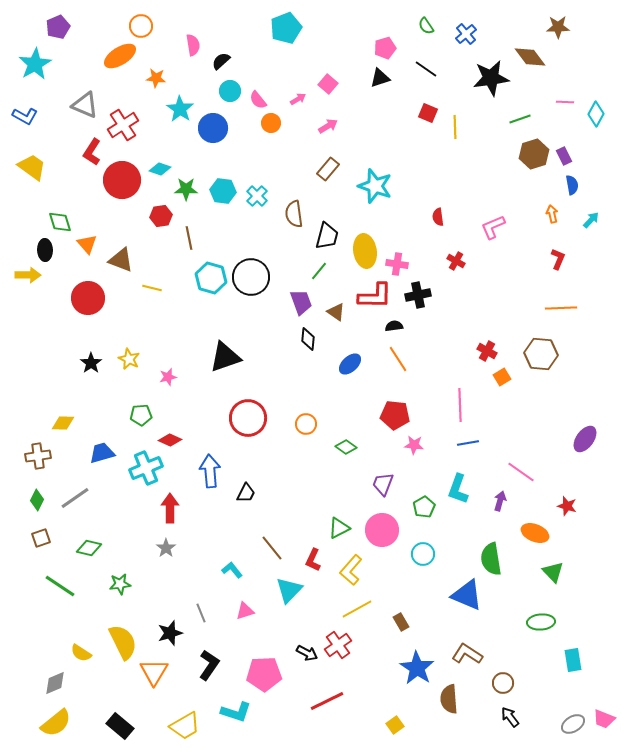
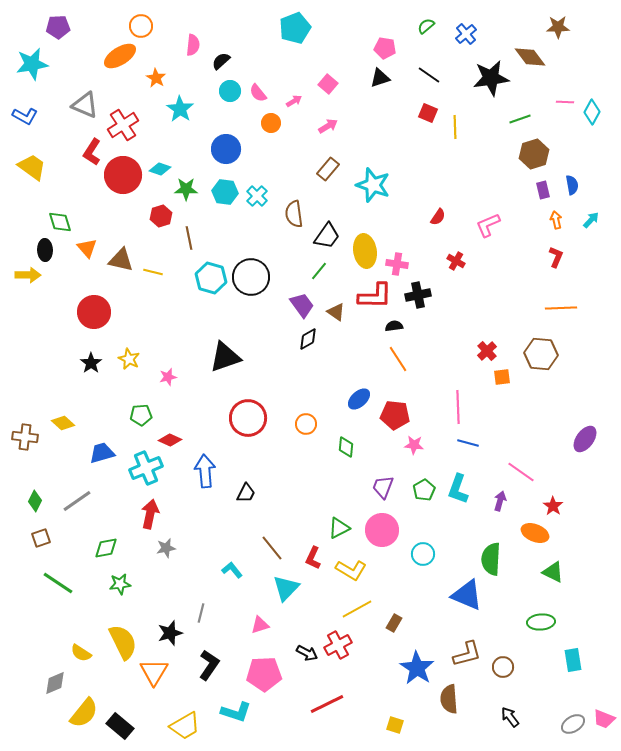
green semicircle at (426, 26): rotated 84 degrees clockwise
purple pentagon at (58, 27): rotated 20 degrees clockwise
cyan pentagon at (286, 28): moved 9 px right
pink semicircle at (193, 45): rotated 15 degrees clockwise
pink pentagon at (385, 48): rotated 25 degrees clockwise
cyan star at (35, 64): moved 3 px left; rotated 20 degrees clockwise
black line at (426, 69): moved 3 px right, 6 px down
orange star at (156, 78): rotated 24 degrees clockwise
pink arrow at (298, 99): moved 4 px left, 2 px down
pink semicircle at (258, 100): moved 7 px up
cyan diamond at (596, 114): moved 4 px left, 2 px up
blue circle at (213, 128): moved 13 px right, 21 px down
purple rectangle at (564, 156): moved 21 px left, 34 px down; rotated 12 degrees clockwise
red circle at (122, 180): moved 1 px right, 5 px up
cyan star at (375, 186): moved 2 px left, 1 px up
cyan hexagon at (223, 191): moved 2 px right, 1 px down
orange arrow at (552, 214): moved 4 px right, 6 px down
red hexagon at (161, 216): rotated 10 degrees counterclockwise
red semicircle at (438, 217): rotated 138 degrees counterclockwise
pink L-shape at (493, 227): moved 5 px left, 2 px up
black trapezoid at (327, 236): rotated 20 degrees clockwise
orange triangle at (87, 244): moved 4 px down
red L-shape at (558, 259): moved 2 px left, 2 px up
brown triangle at (121, 260): rotated 8 degrees counterclockwise
yellow line at (152, 288): moved 1 px right, 16 px up
red circle at (88, 298): moved 6 px right, 14 px down
purple trapezoid at (301, 302): moved 1 px right, 3 px down; rotated 16 degrees counterclockwise
black diamond at (308, 339): rotated 55 degrees clockwise
red cross at (487, 351): rotated 18 degrees clockwise
blue ellipse at (350, 364): moved 9 px right, 35 px down
orange square at (502, 377): rotated 24 degrees clockwise
pink line at (460, 405): moved 2 px left, 2 px down
yellow diamond at (63, 423): rotated 40 degrees clockwise
blue line at (468, 443): rotated 25 degrees clockwise
green diamond at (346, 447): rotated 60 degrees clockwise
brown cross at (38, 456): moved 13 px left, 19 px up; rotated 15 degrees clockwise
blue arrow at (210, 471): moved 5 px left
purple trapezoid at (383, 484): moved 3 px down
gray line at (75, 498): moved 2 px right, 3 px down
green diamond at (37, 500): moved 2 px left, 1 px down
red star at (567, 506): moved 14 px left; rotated 18 degrees clockwise
green pentagon at (424, 507): moved 17 px up
red arrow at (170, 508): moved 20 px left, 6 px down; rotated 12 degrees clockwise
green diamond at (89, 548): moved 17 px right; rotated 25 degrees counterclockwise
gray star at (166, 548): rotated 24 degrees clockwise
green semicircle at (491, 559): rotated 12 degrees clockwise
red L-shape at (313, 560): moved 2 px up
yellow L-shape at (351, 570): rotated 100 degrees counterclockwise
green triangle at (553, 572): rotated 20 degrees counterclockwise
green line at (60, 586): moved 2 px left, 3 px up
cyan triangle at (289, 590): moved 3 px left, 2 px up
pink triangle at (245, 611): moved 15 px right, 14 px down
gray line at (201, 613): rotated 36 degrees clockwise
brown rectangle at (401, 622): moved 7 px left, 1 px down; rotated 60 degrees clockwise
red cross at (338, 645): rotated 8 degrees clockwise
brown L-shape at (467, 654): rotated 132 degrees clockwise
brown circle at (503, 683): moved 16 px up
red line at (327, 701): moved 3 px down
yellow semicircle at (56, 723): moved 28 px right, 10 px up; rotated 12 degrees counterclockwise
yellow square at (395, 725): rotated 36 degrees counterclockwise
